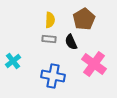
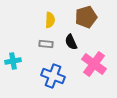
brown pentagon: moved 2 px right, 2 px up; rotated 15 degrees clockwise
gray rectangle: moved 3 px left, 5 px down
cyan cross: rotated 28 degrees clockwise
blue cross: rotated 10 degrees clockwise
